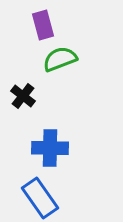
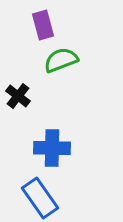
green semicircle: moved 1 px right, 1 px down
black cross: moved 5 px left
blue cross: moved 2 px right
